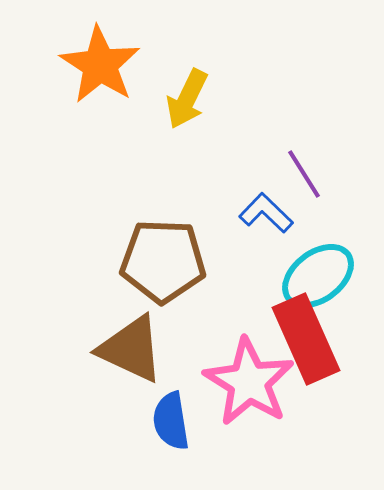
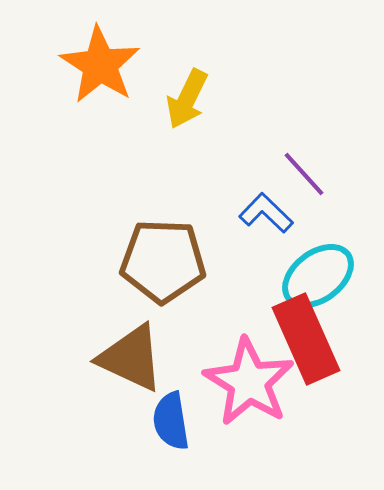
purple line: rotated 10 degrees counterclockwise
brown triangle: moved 9 px down
